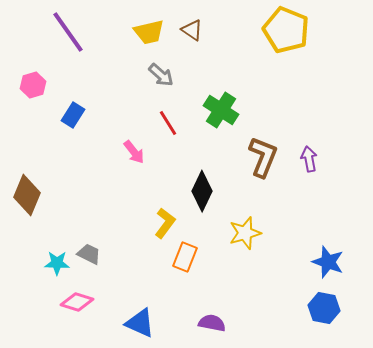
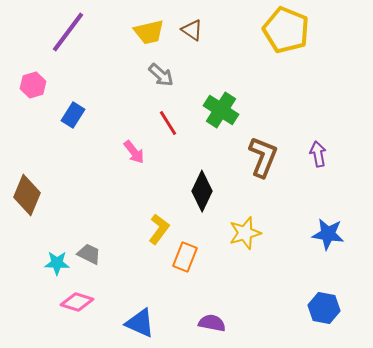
purple line: rotated 72 degrees clockwise
purple arrow: moved 9 px right, 5 px up
yellow L-shape: moved 6 px left, 6 px down
blue star: moved 28 px up; rotated 12 degrees counterclockwise
